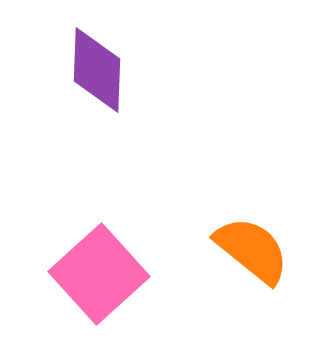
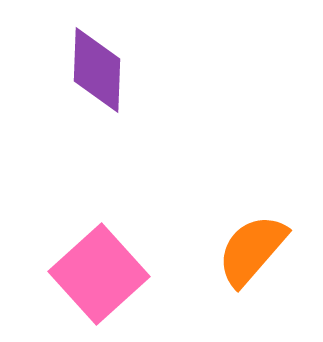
orange semicircle: rotated 88 degrees counterclockwise
